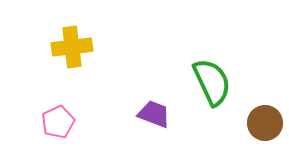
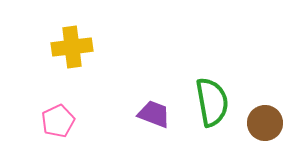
green semicircle: moved 20 px down; rotated 15 degrees clockwise
pink pentagon: moved 1 px up
